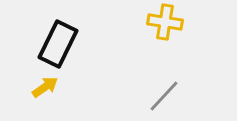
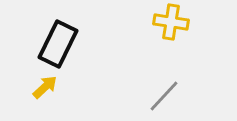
yellow cross: moved 6 px right
yellow arrow: rotated 8 degrees counterclockwise
